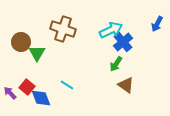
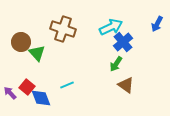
cyan arrow: moved 3 px up
green triangle: rotated 12 degrees counterclockwise
cyan line: rotated 56 degrees counterclockwise
